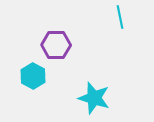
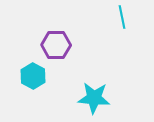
cyan line: moved 2 px right
cyan star: rotated 12 degrees counterclockwise
